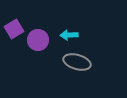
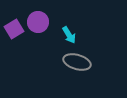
cyan arrow: rotated 120 degrees counterclockwise
purple circle: moved 18 px up
